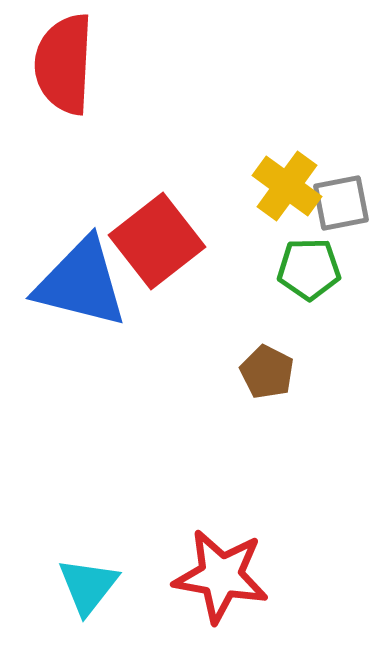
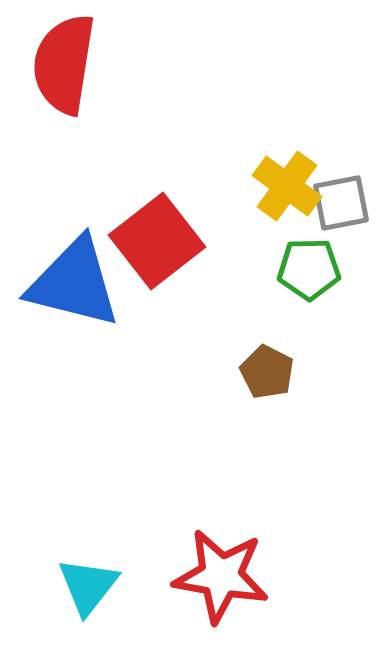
red semicircle: rotated 6 degrees clockwise
blue triangle: moved 7 px left
